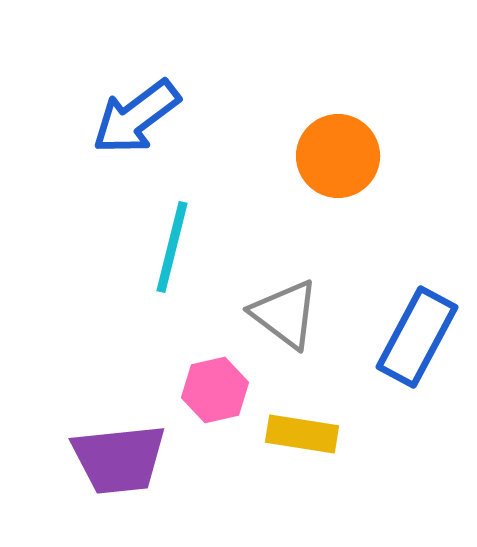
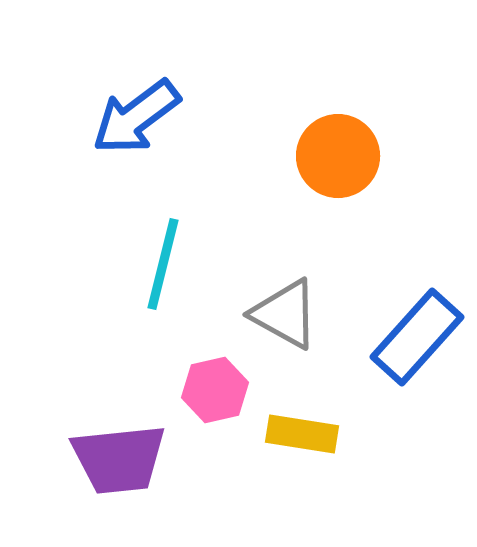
cyan line: moved 9 px left, 17 px down
gray triangle: rotated 8 degrees counterclockwise
blue rectangle: rotated 14 degrees clockwise
